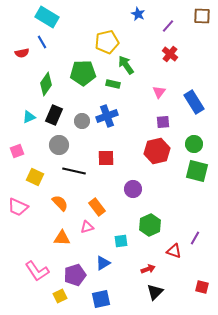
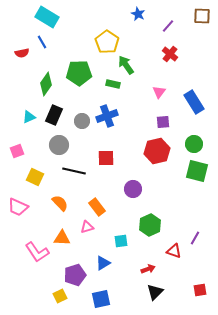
yellow pentagon at (107, 42): rotated 25 degrees counterclockwise
green pentagon at (83, 73): moved 4 px left
pink L-shape at (37, 271): moved 19 px up
red square at (202, 287): moved 2 px left, 3 px down; rotated 24 degrees counterclockwise
